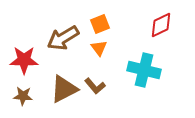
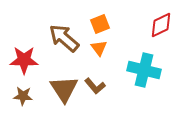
brown arrow: moved 1 px right; rotated 72 degrees clockwise
brown triangle: rotated 36 degrees counterclockwise
